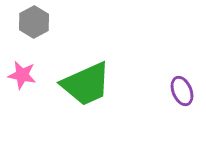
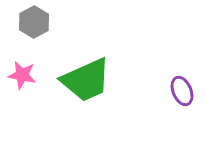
green trapezoid: moved 4 px up
